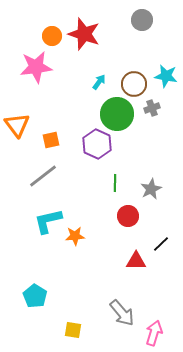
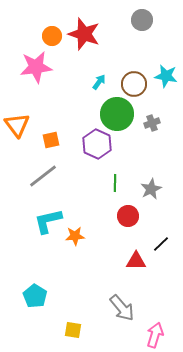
gray cross: moved 15 px down
gray arrow: moved 5 px up
pink arrow: moved 1 px right, 2 px down
